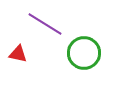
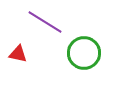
purple line: moved 2 px up
